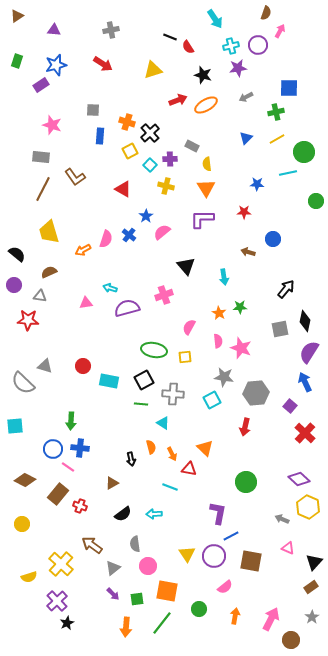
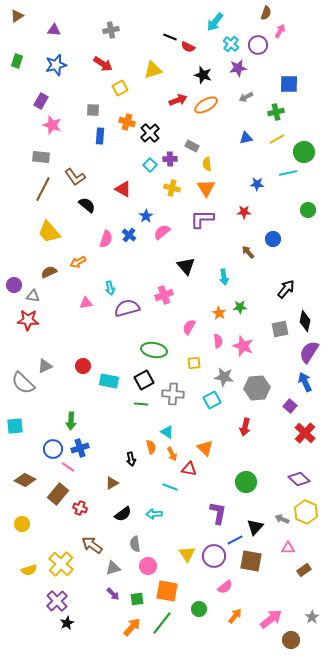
cyan arrow at (215, 19): moved 3 px down; rotated 72 degrees clockwise
cyan cross at (231, 46): moved 2 px up; rotated 35 degrees counterclockwise
red semicircle at (188, 47): rotated 32 degrees counterclockwise
purple rectangle at (41, 85): moved 16 px down; rotated 28 degrees counterclockwise
blue square at (289, 88): moved 4 px up
blue triangle at (246, 138): rotated 32 degrees clockwise
yellow square at (130, 151): moved 10 px left, 63 px up
yellow cross at (166, 186): moved 6 px right, 2 px down
green circle at (316, 201): moved 8 px left, 9 px down
yellow trapezoid at (49, 232): rotated 25 degrees counterclockwise
orange arrow at (83, 250): moved 5 px left, 12 px down
brown arrow at (248, 252): rotated 32 degrees clockwise
black semicircle at (17, 254): moved 70 px right, 49 px up
cyan arrow at (110, 288): rotated 120 degrees counterclockwise
gray triangle at (40, 296): moved 7 px left
pink star at (241, 348): moved 2 px right, 2 px up
yellow square at (185, 357): moved 9 px right, 6 px down
gray triangle at (45, 366): rotated 42 degrees counterclockwise
gray hexagon at (256, 393): moved 1 px right, 5 px up
cyan triangle at (163, 423): moved 4 px right, 9 px down
blue cross at (80, 448): rotated 24 degrees counterclockwise
red cross at (80, 506): moved 2 px down
yellow hexagon at (308, 507): moved 2 px left, 5 px down
blue line at (231, 536): moved 4 px right, 4 px down
pink triangle at (288, 548): rotated 24 degrees counterclockwise
black triangle at (314, 562): moved 59 px left, 35 px up
gray triangle at (113, 568): rotated 21 degrees clockwise
yellow semicircle at (29, 577): moved 7 px up
brown rectangle at (311, 587): moved 7 px left, 17 px up
orange arrow at (235, 616): rotated 28 degrees clockwise
pink arrow at (271, 619): rotated 25 degrees clockwise
orange arrow at (126, 627): moved 6 px right; rotated 144 degrees counterclockwise
